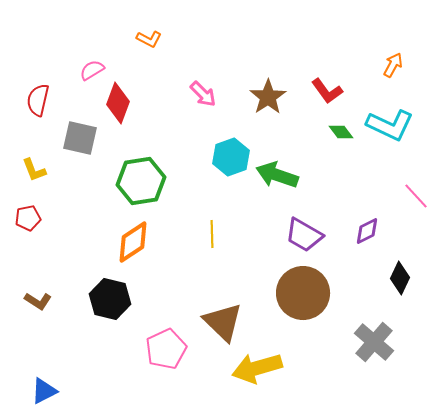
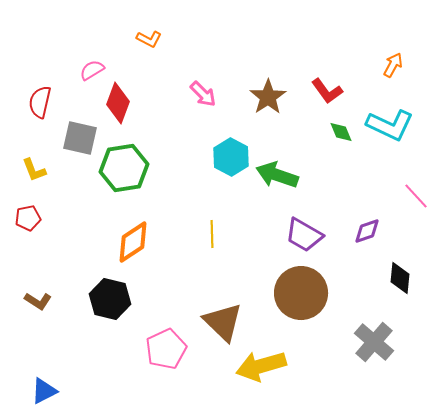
red semicircle: moved 2 px right, 2 px down
green diamond: rotated 15 degrees clockwise
cyan hexagon: rotated 12 degrees counterclockwise
green hexagon: moved 17 px left, 13 px up
purple diamond: rotated 8 degrees clockwise
black diamond: rotated 20 degrees counterclockwise
brown circle: moved 2 px left
yellow arrow: moved 4 px right, 2 px up
